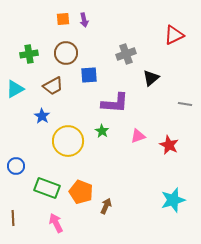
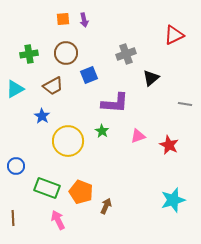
blue square: rotated 18 degrees counterclockwise
pink arrow: moved 2 px right, 3 px up
